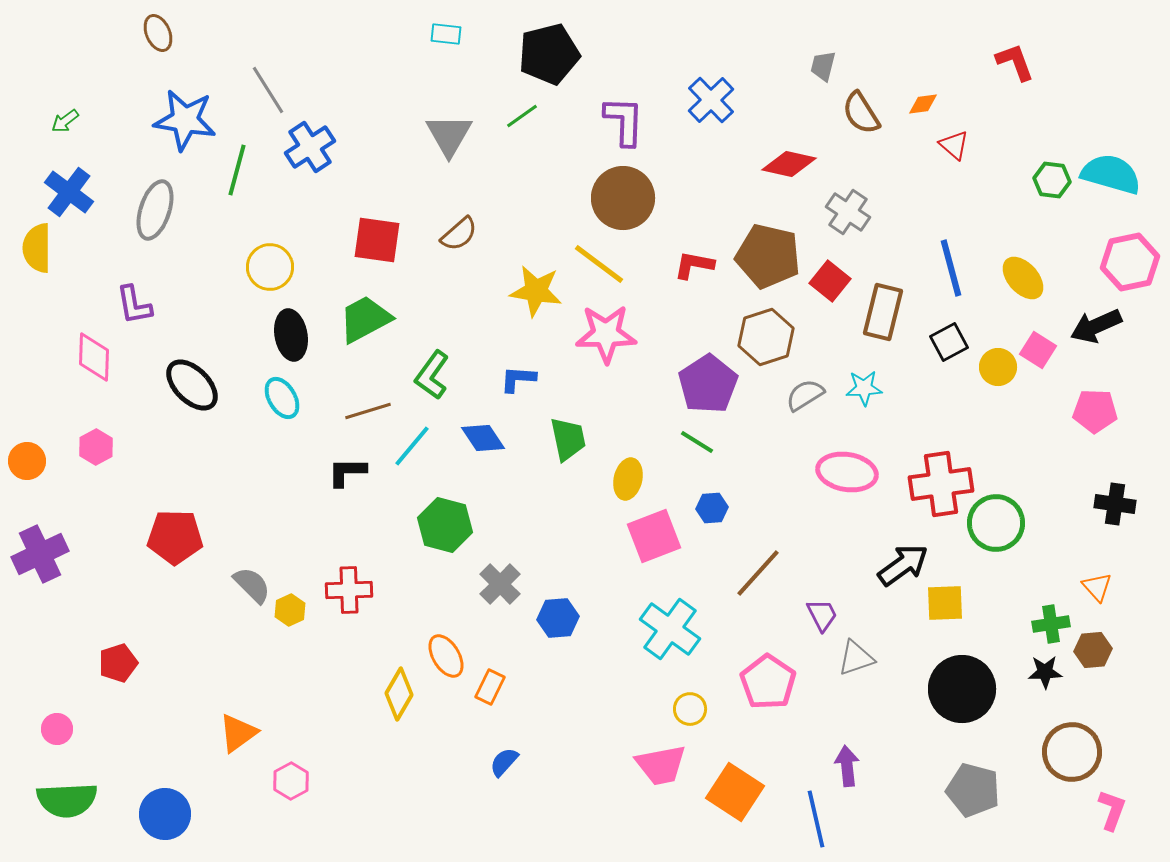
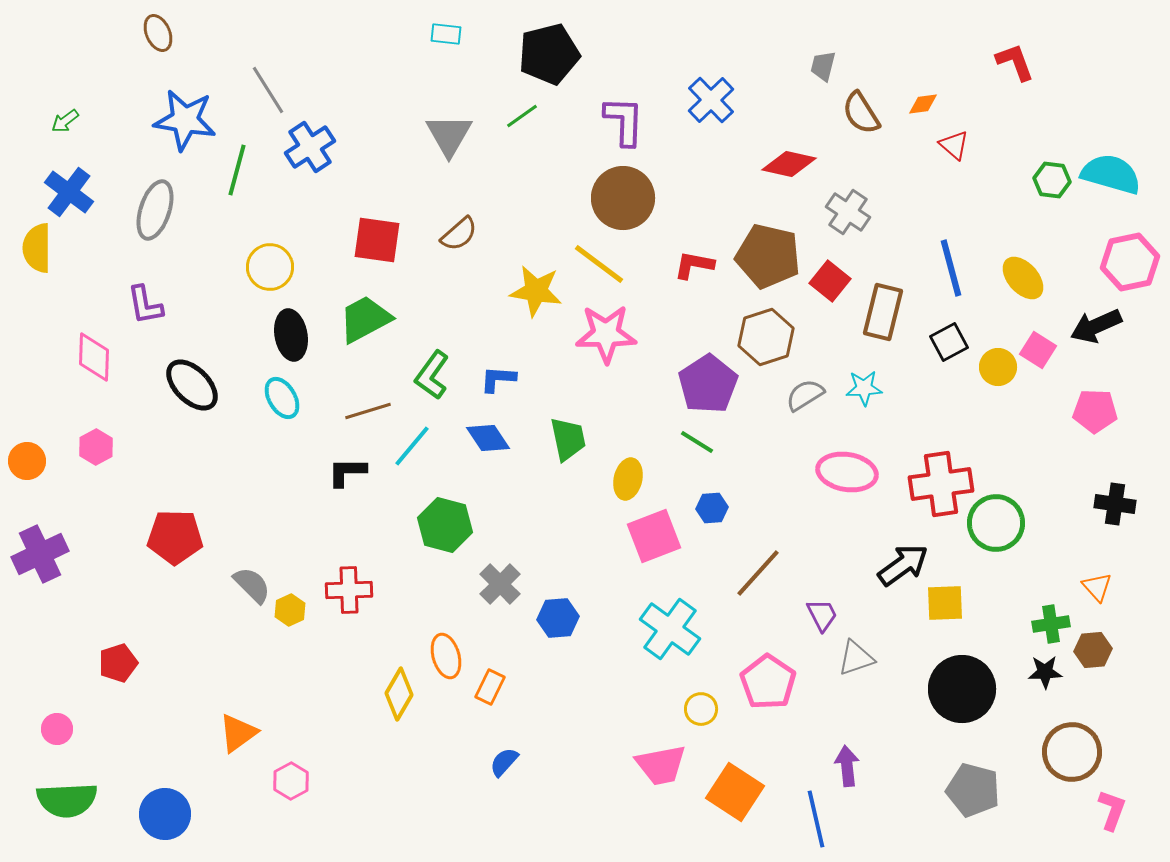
purple L-shape at (134, 305): moved 11 px right
blue L-shape at (518, 379): moved 20 px left
blue diamond at (483, 438): moved 5 px right
orange ellipse at (446, 656): rotated 15 degrees clockwise
yellow circle at (690, 709): moved 11 px right
